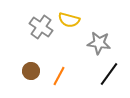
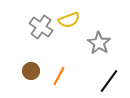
yellow semicircle: rotated 35 degrees counterclockwise
gray star: rotated 25 degrees clockwise
black line: moved 7 px down
